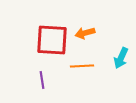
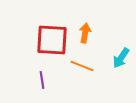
orange arrow: rotated 114 degrees clockwise
cyan arrow: rotated 10 degrees clockwise
orange line: rotated 25 degrees clockwise
